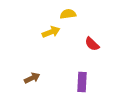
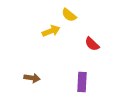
yellow semicircle: moved 1 px right, 1 px down; rotated 133 degrees counterclockwise
yellow arrow: moved 1 px up
brown arrow: rotated 35 degrees clockwise
